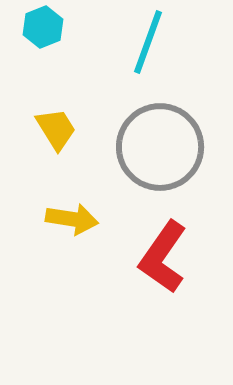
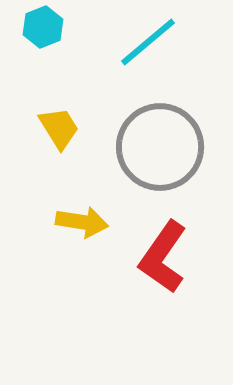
cyan line: rotated 30 degrees clockwise
yellow trapezoid: moved 3 px right, 1 px up
yellow arrow: moved 10 px right, 3 px down
